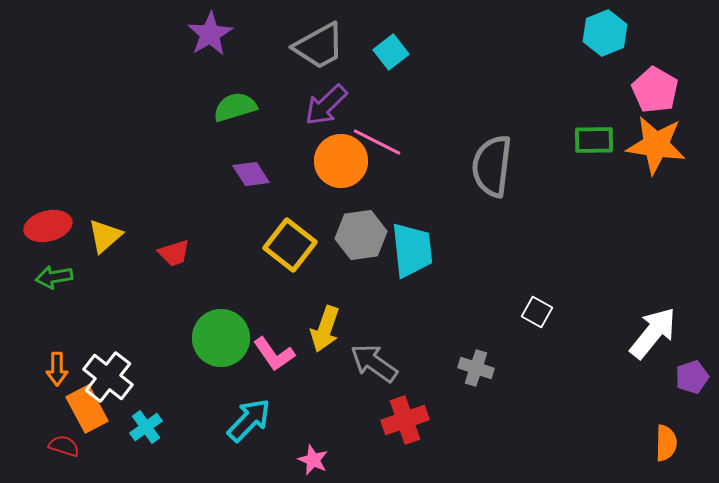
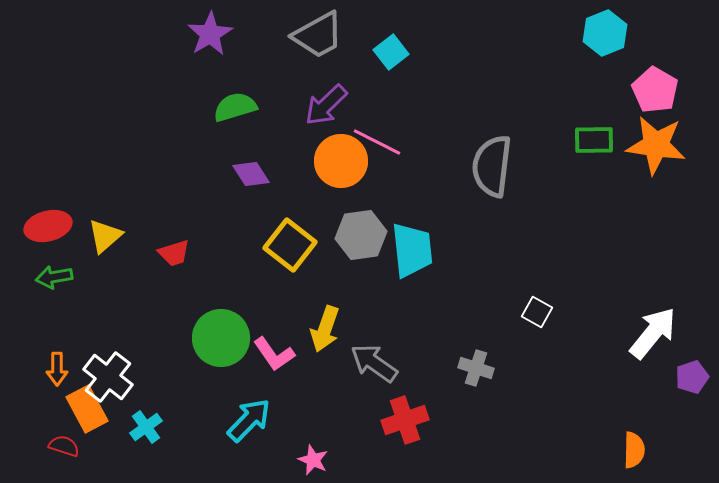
gray trapezoid: moved 1 px left, 11 px up
orange semicircle: moved 32 px left, 7 px down
